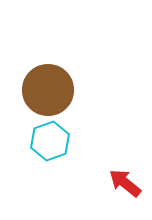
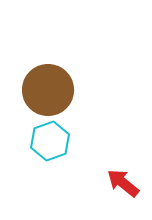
red arrow: moved 2 px left
